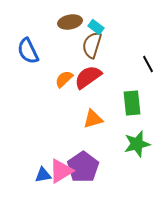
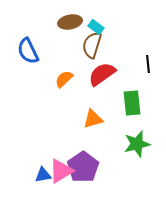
black line: rotated 24 degrees clockwise
red semicircle: moved 14 px right, 3 px up
